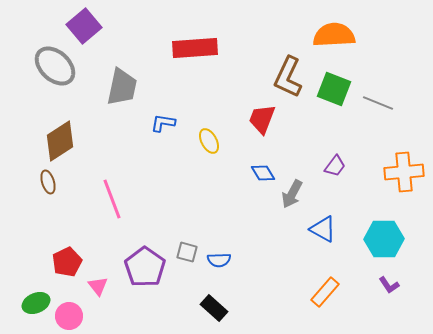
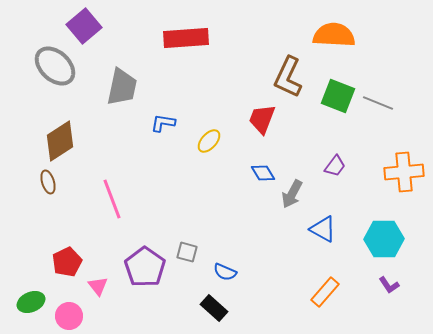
orange semicircle: rotated 6 degrees clockwise
red rectangle: moved 9 px left, 10 px up
green square: moved 4 px right, 7 px down
yellow ellipse: rotated 70 degrees clockwise
blue semicircle: moved 6 px right, 12 px down; rotated 25 degrees clockwise
green ellipse: moved 5 px left, 1 px up
